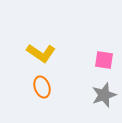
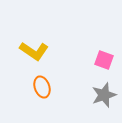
yellow L-shape: moved 7 px left, 2 px up
pink square: rotated 12 degrees clockwise
